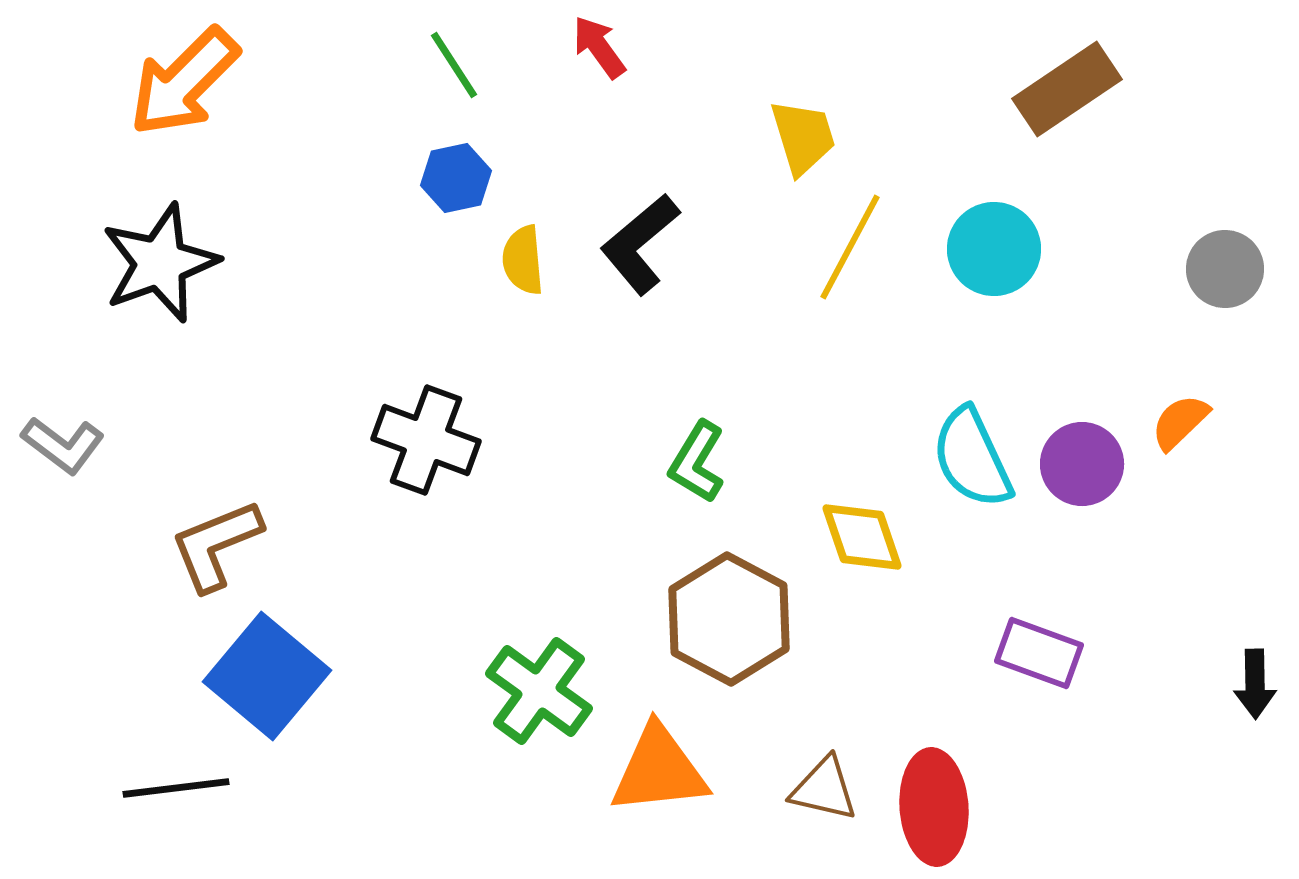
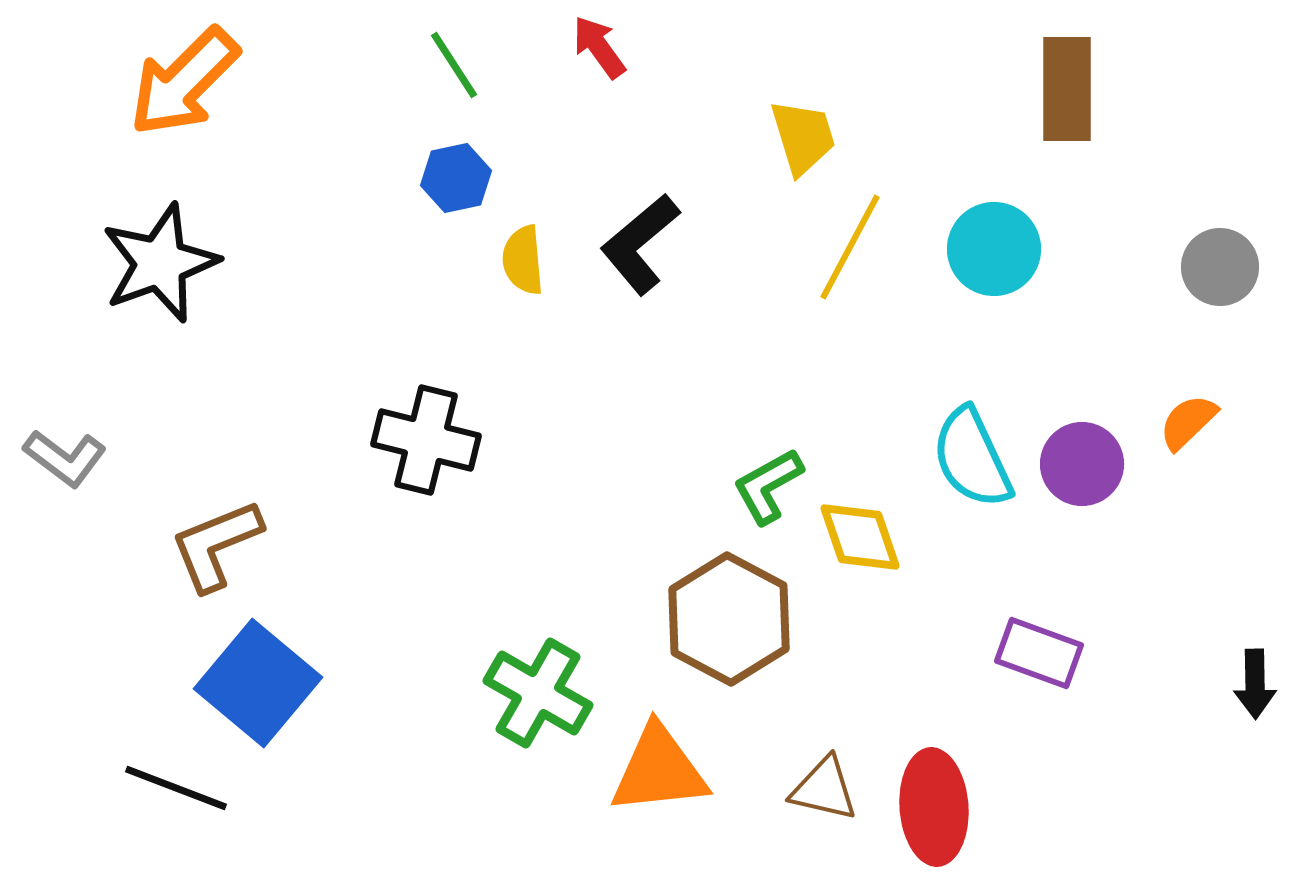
brown rectangle: rotated 56 degrees counterclockwise
gray circle: moved 5 px left, 2 px up
orange semicircle: moved 8 px right
black cross: rotated 6 degrees counterclockwise
gray L-shape: moved 2 px right, 13 px down
green L-shape: moved 71 px right, 24 px down; rotated 30 degrees clockwise
yellow diamond: moved 2 px left
blue square: moved 9 px left, 7 px down
green cross: moved 1 px left, 2 px down; rotated 6 degrees counterclockwise
black line: rotated 28 degrees clockwise
